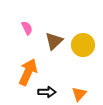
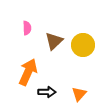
pink semicircle: rotated 24 degrees clockwise
